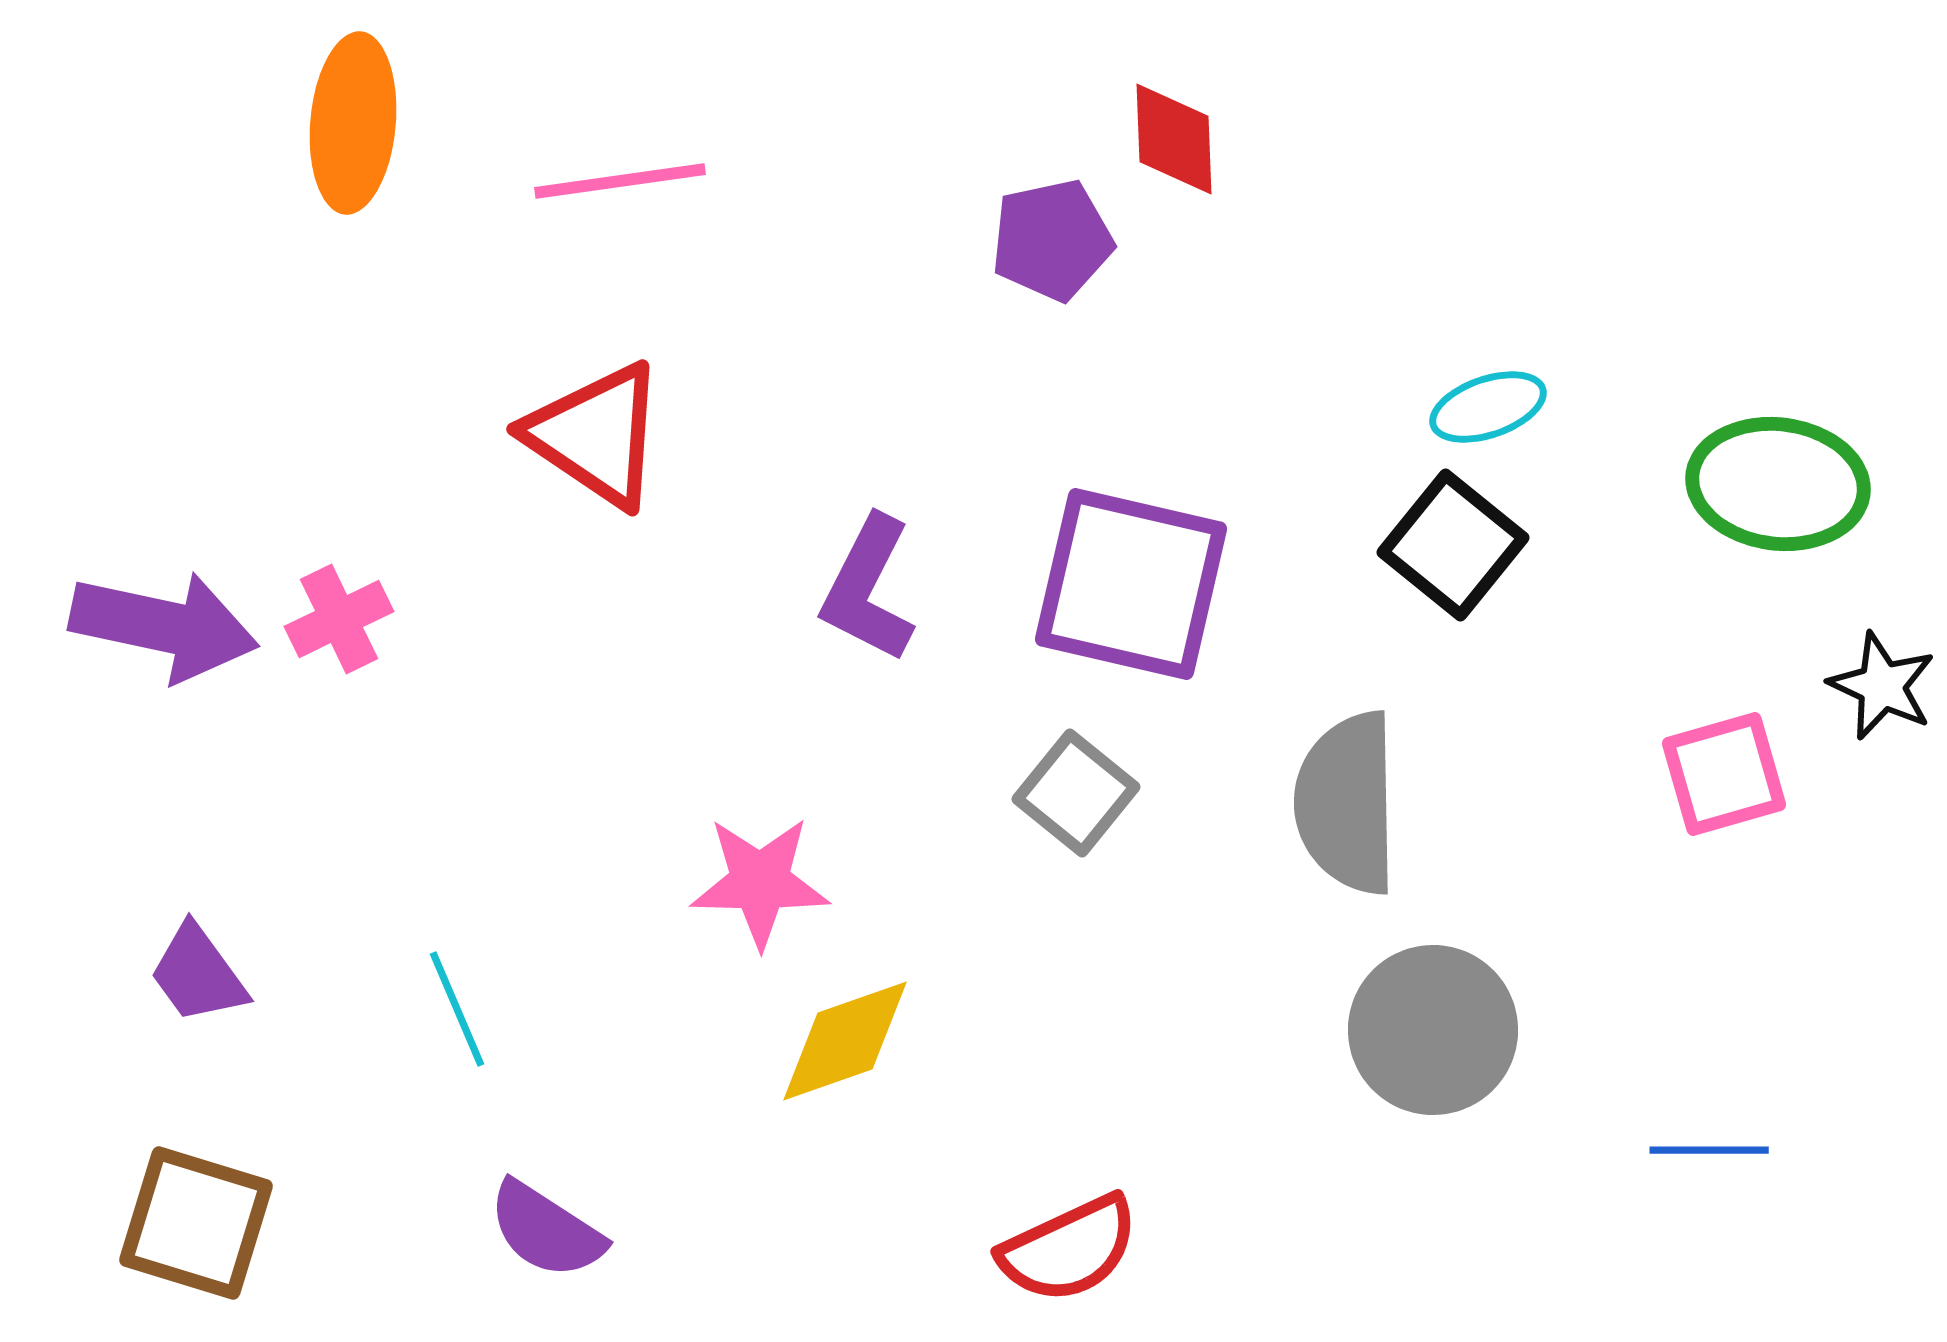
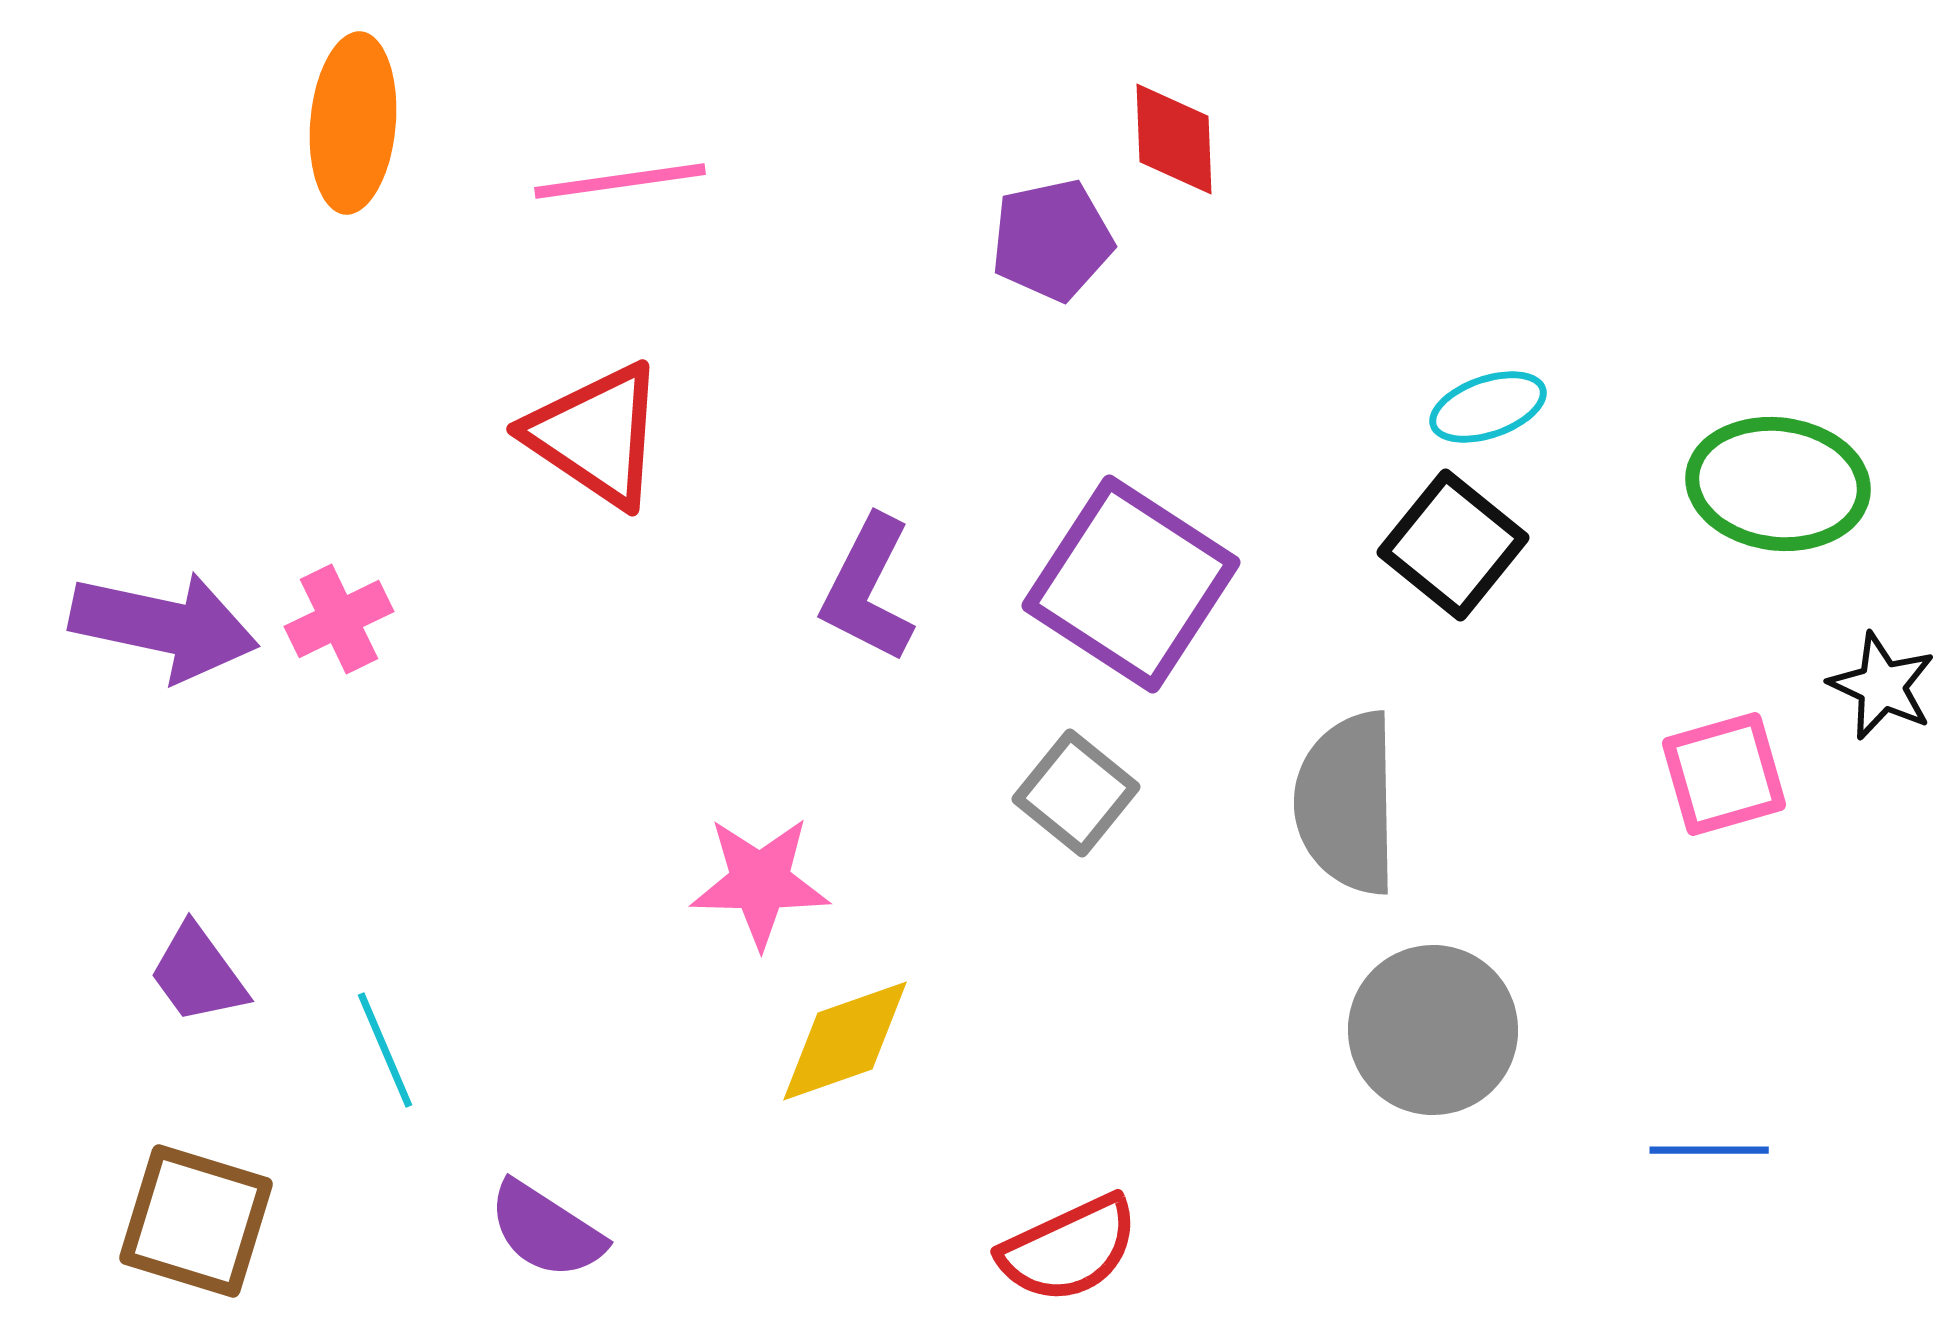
purple square: rotated 20 degrees clockwise
cyan line: moved 72 px left, 41 px down
brown square: moved 2 px up
